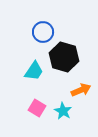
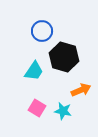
blue circle: moved 1 px left, 1 px up
cyan star: rotated 18 degrees counterclockwise
